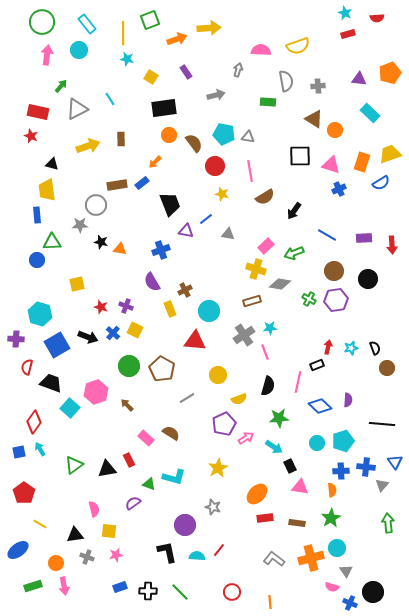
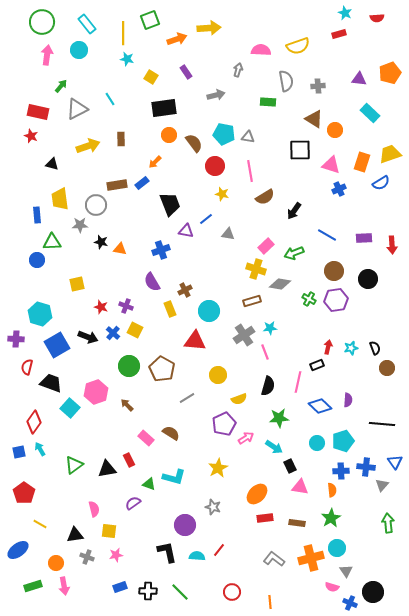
red rectangle at (348, 34): moved 9 px left
black square at (300, 156): moved 6 px up
yellow trapezoid at (47, 190): moved 13 px right, 9 px down
